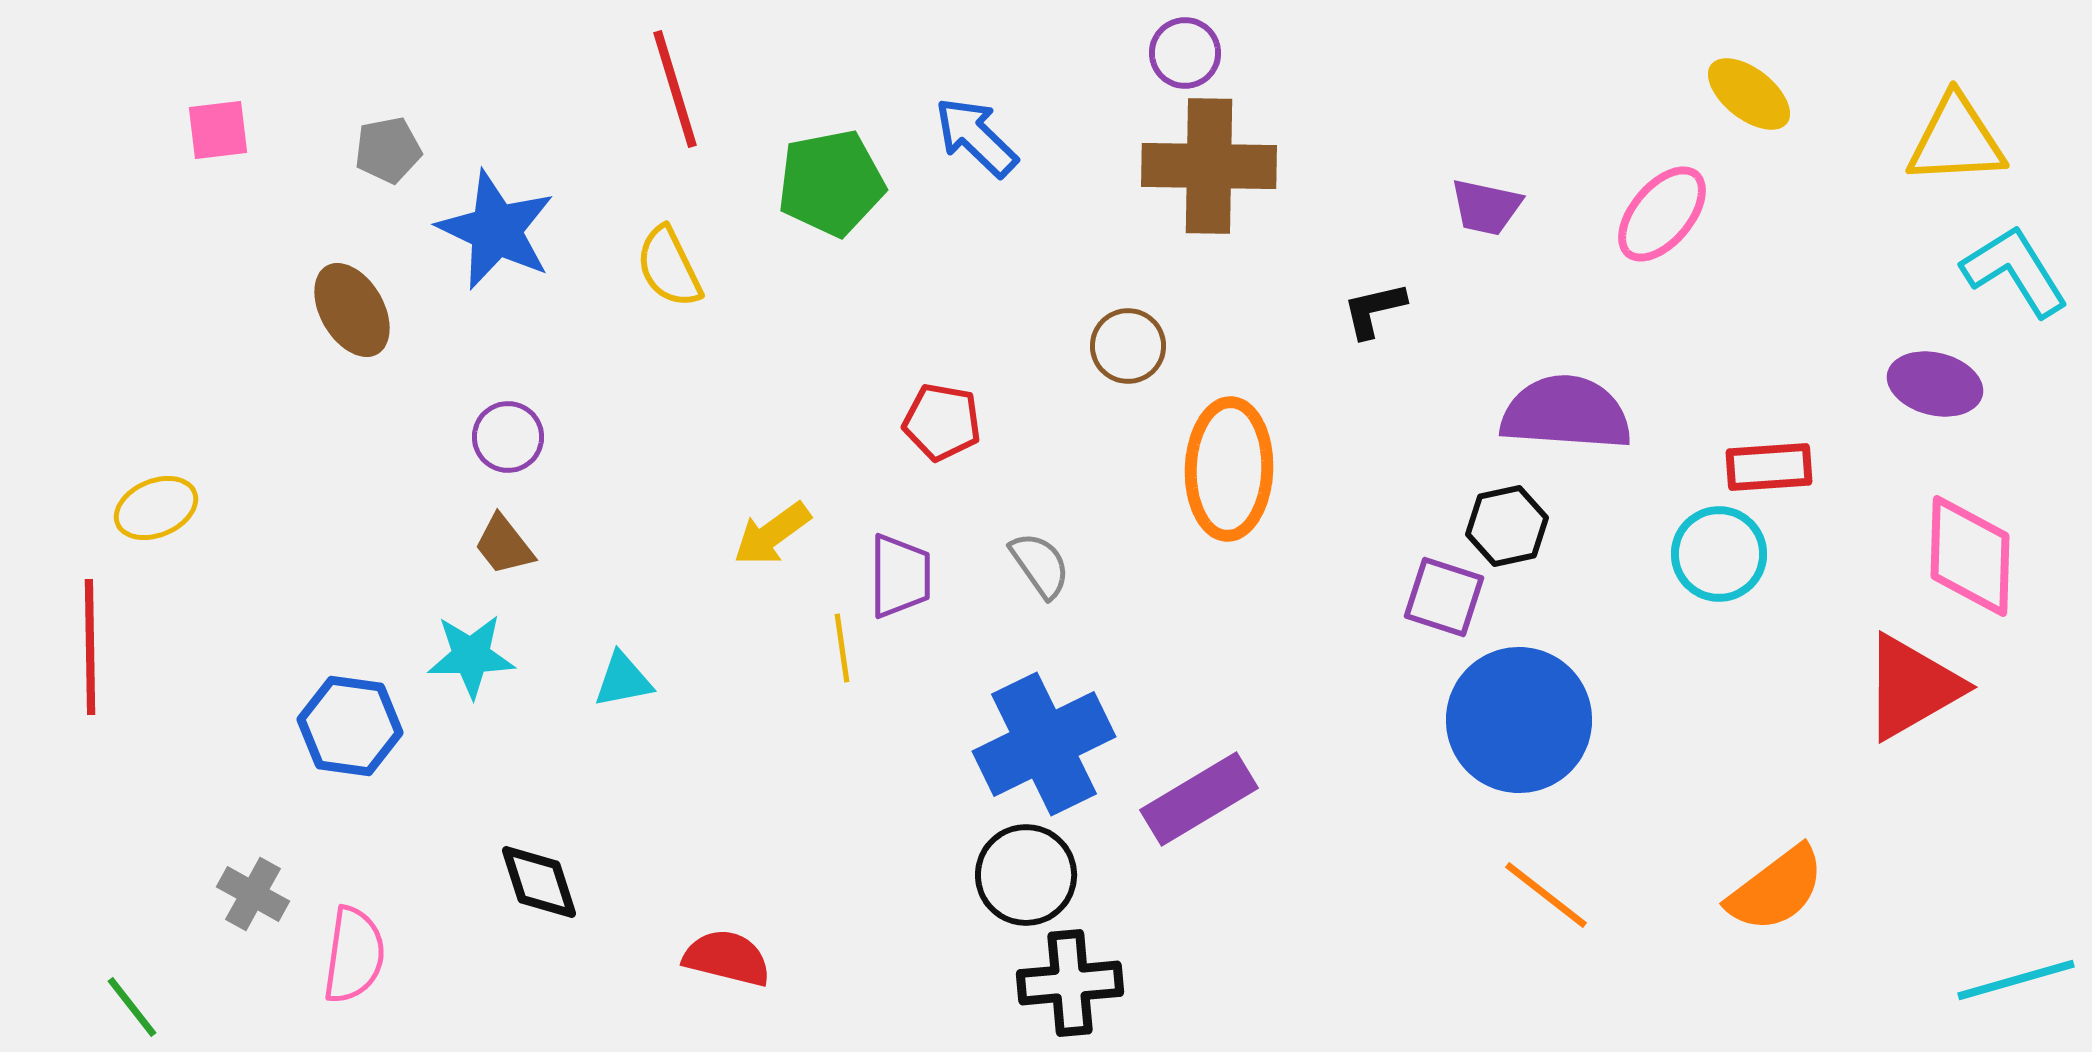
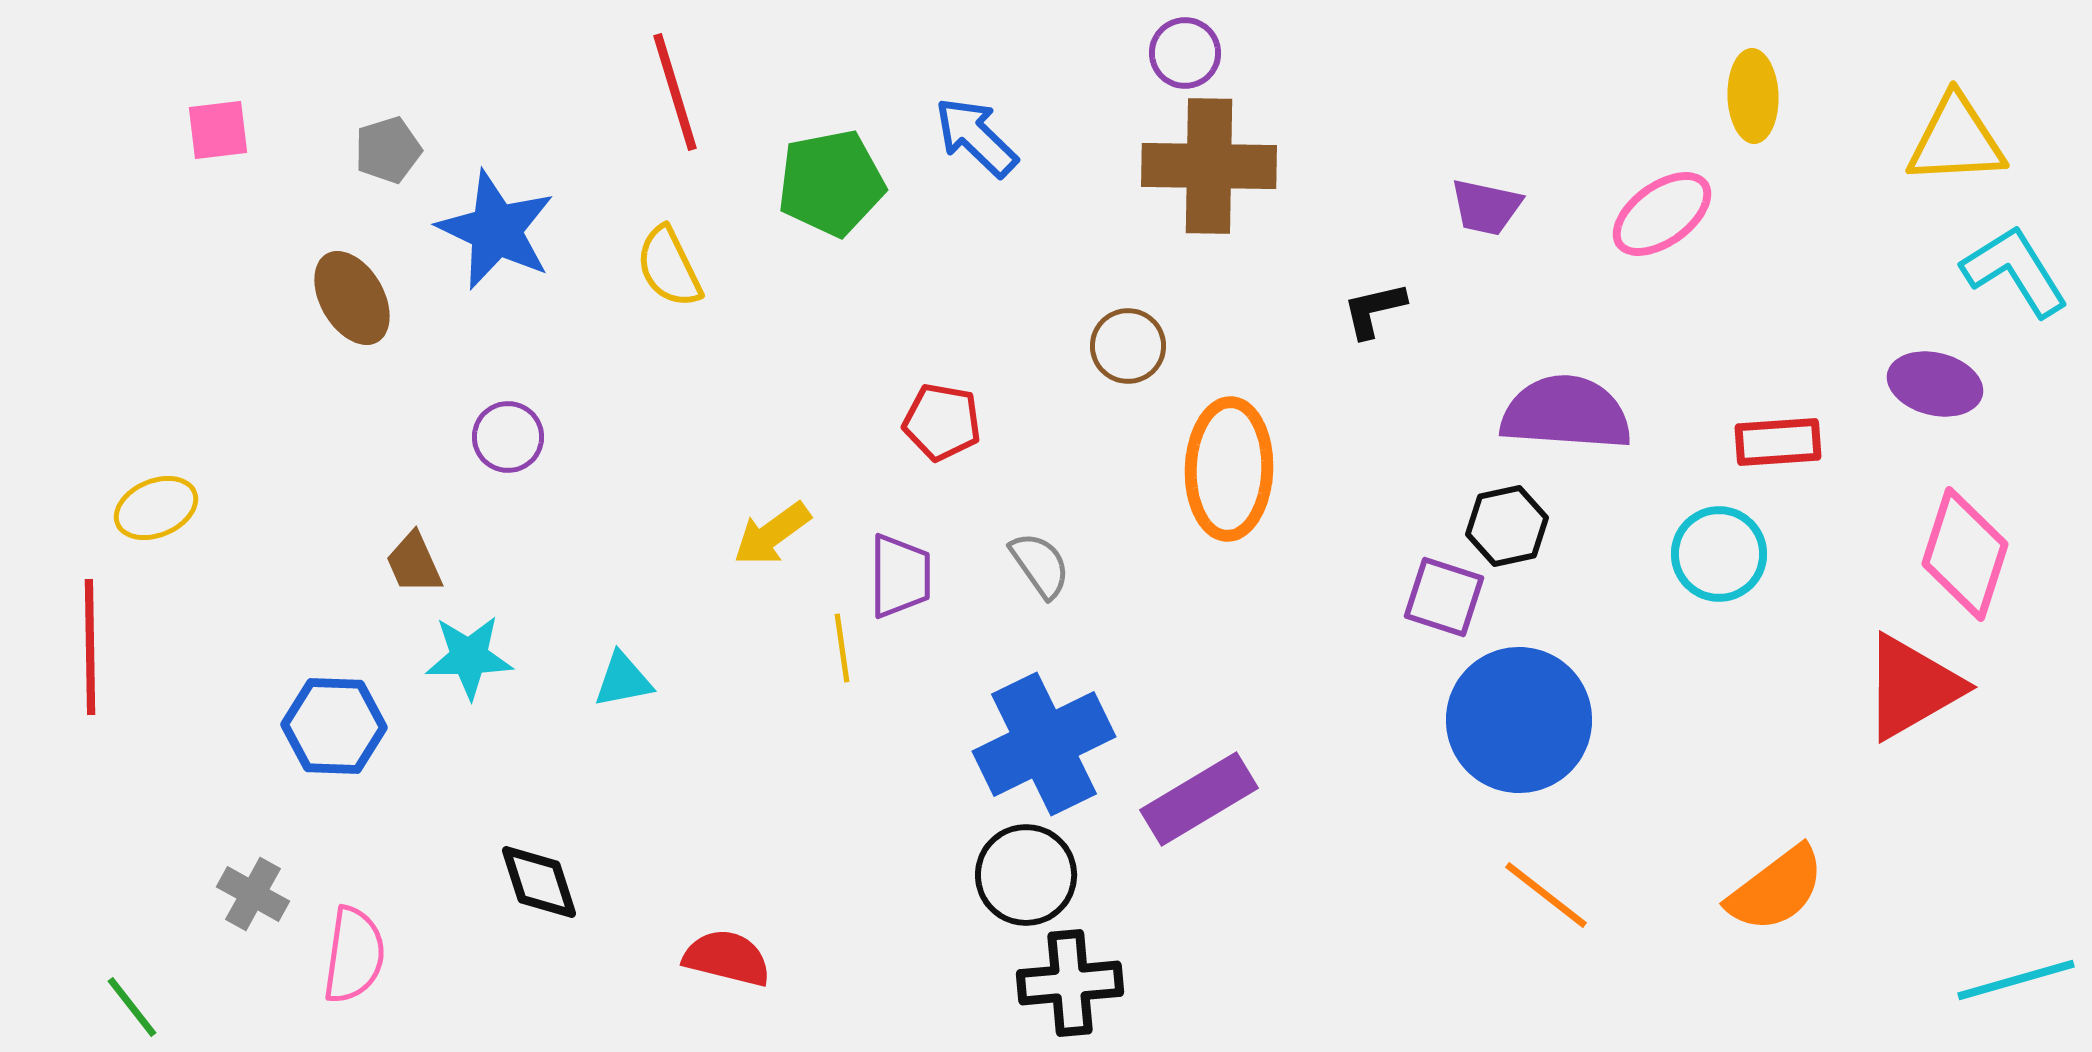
red line at (675, 89): moved 3 px down
yellow ellipse at (1749, 94): moved 4 px right, 2 px down; rotated 50 degrees clockwise
gray pentagon at (388, 150): rotated 6 degrees counterclockwise
pink ellipse at (1662, 214): rotated 14 degrees clockwise
brown ellipse at (352, 310): moved 12 px up
red rectangle at (1769, 467): moved 9 px right, 25 px up
brown trapezoid at (504, 545): moved 90 px left, 18 px down; rotated 14 degrees clockwise
pink diamond at (1970, 556): moved 5 px left, 2 px up; rotated 16 degrees clockwise
cyan star at (471, 656): moved 2 px left, 1 px down
blue hexagon at (350, 726): moved 16 px left; rotated 6 degrees counterclockwise
